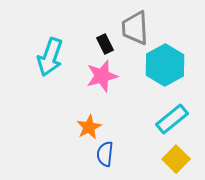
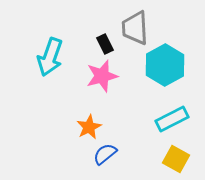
cyan rectangle: rotated 12 degrees clockwise
blue semicircle: rotated 45 degrees clockwise
yellow square: rotated 16 degrees counterclockwise
